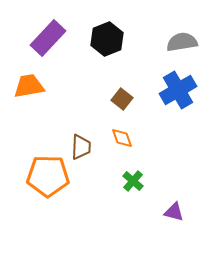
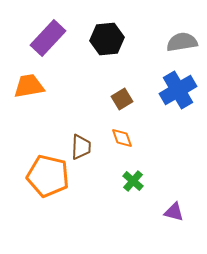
black hexagon: rotated 16 degrees clockwise
brown square: rotated 20 degrees clockwise
orange pentagon: rotated 12 degrees clockwise
